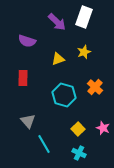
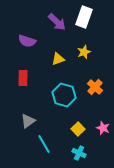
gray triangle: rotated 35 degrees clockwise
